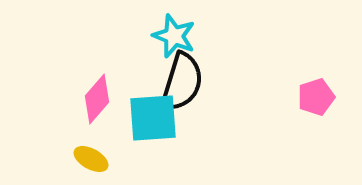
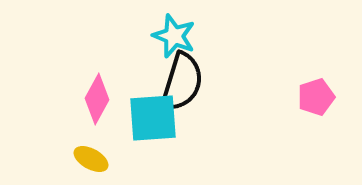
pink diamond: rotated 12 degrees counterclockwise
